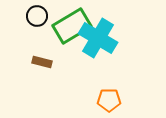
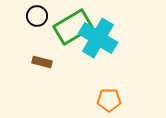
green rectangle: moved 1 px right, 1 px down
